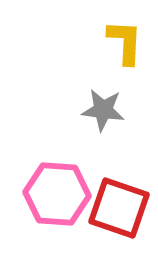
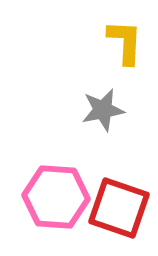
gray star: rotated 18 degrees counterclockwise
pink hexagon: moved 1 px left, 3 px down
